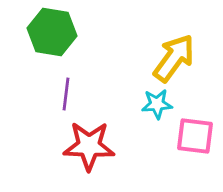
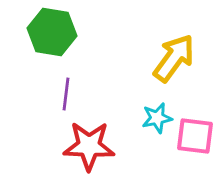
cyan star: moved 14 px down; rotated 8 degrees counterclockwise
